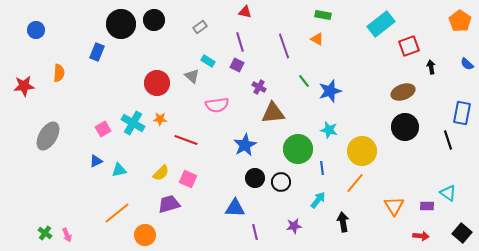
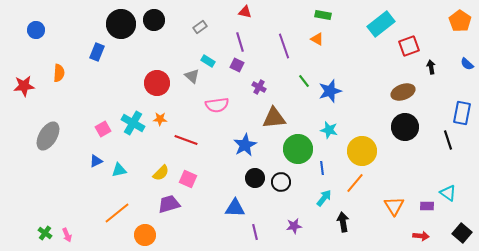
brown triangle at (273, 113): moved 1 px right, 5 px down
cyan arrow at (318, 200): moved 6 px right, 2 px up
